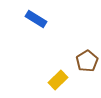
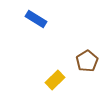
yellow rectangle: moved 3 px left
